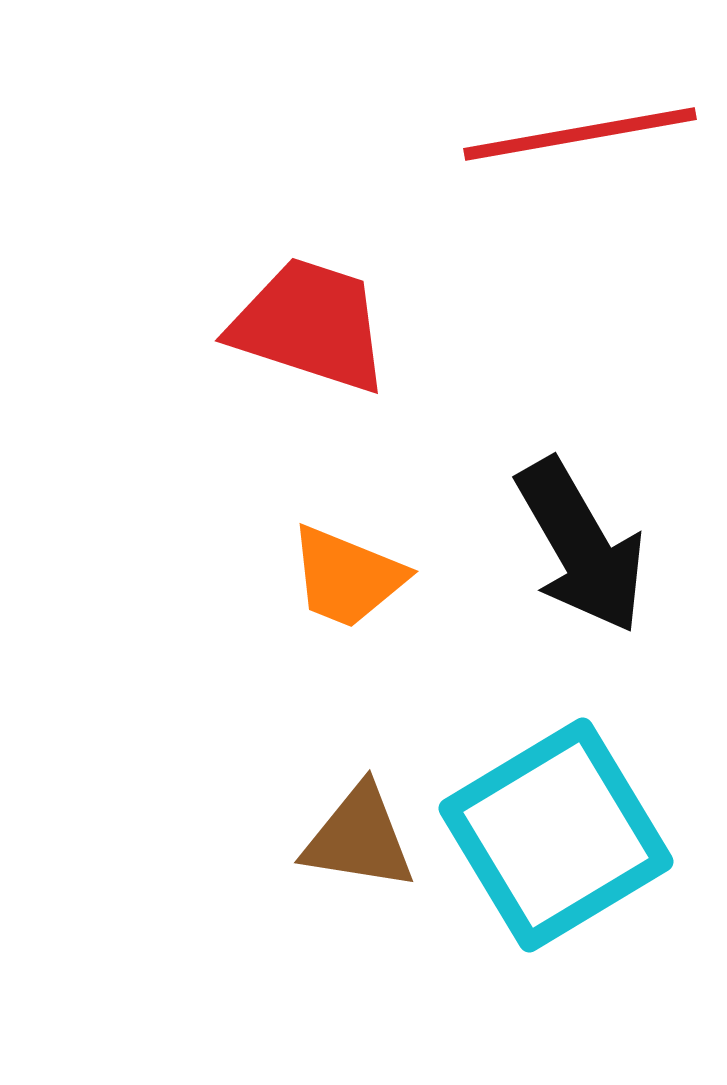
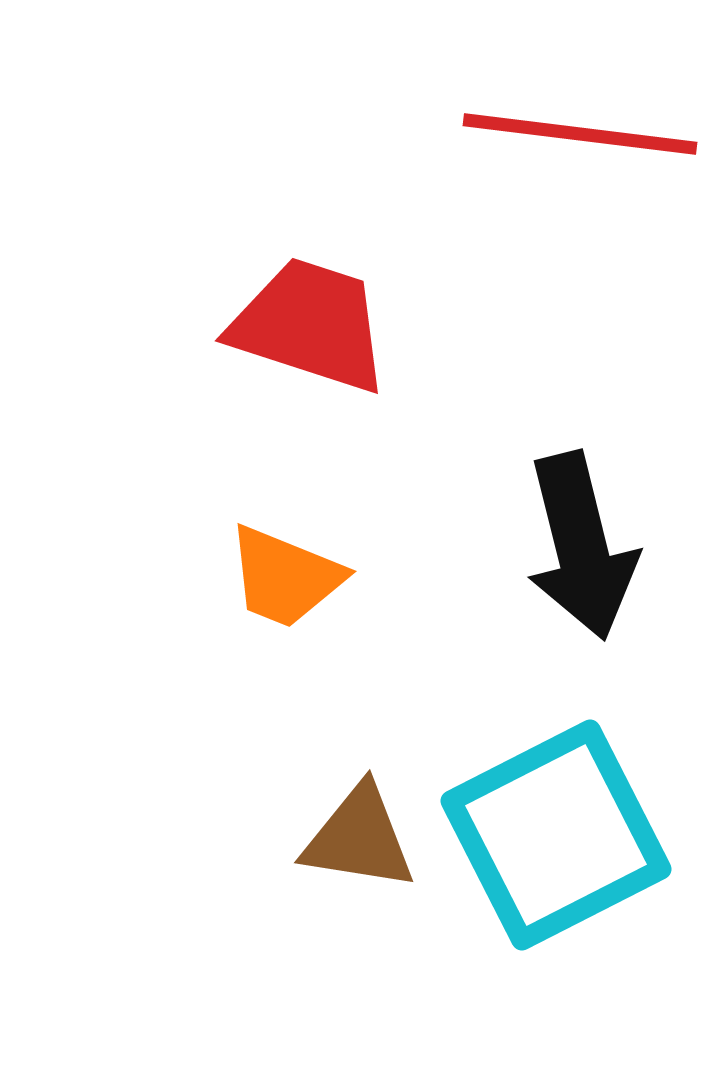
red line: rotated 17 degrees clockwise
black arrow: rotated 16 degrees clockwise
orange trapezoid: moved 62 px left
cyan square: rotated 4 degrees clockwise
